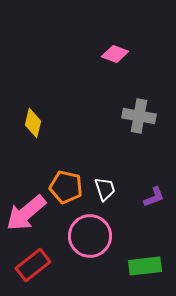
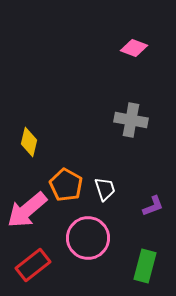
pink diamond: moved 19 px right, 6 px up
gray cross: moved 8 px left, 4 px down
yellow diamond: moved 4 px left, 19 px down
orange pentagon: moved 2 px up; rotated 16 degrees clockwise
purple L-shape: moved 1 px left, 9 px down
pink arrow: moved 1 px right, 3 px up
pink circle: moved 2 px left, 2 px down
green rectangle: rotated 68 degrees counterclockwise
